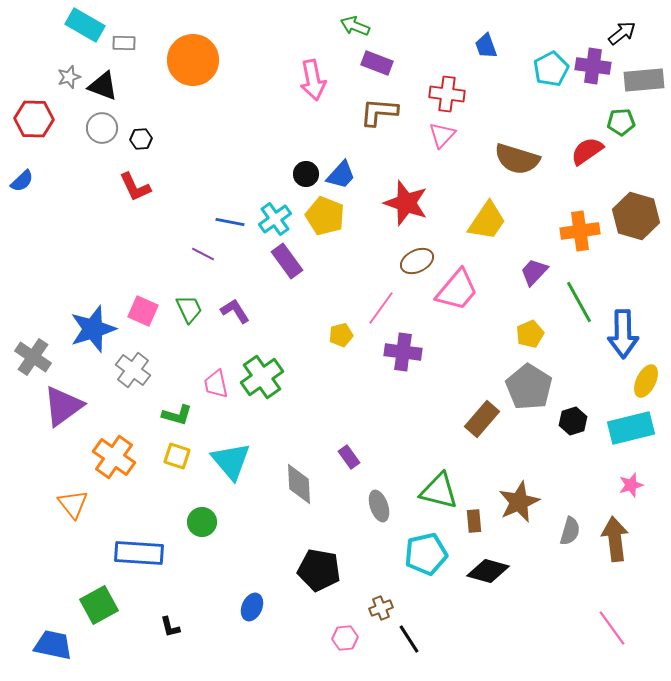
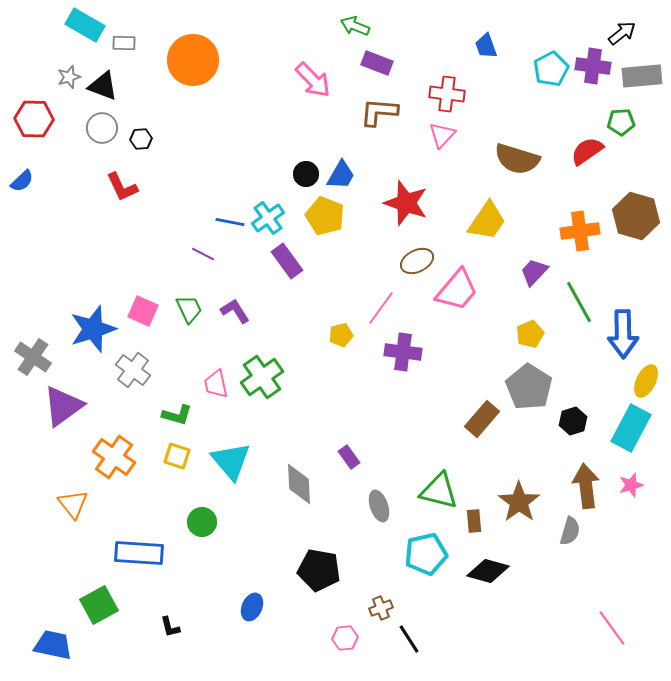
pink arrow at (313, 80): rotated 33 degrees counterclockwise
gray rectangle at (644, 80): moved 2 px left, 4 px up
blue trapezoid at (341, 175): rotated 12 degrees counterclockwise
red L-shape at (135, 187): moved 13 px left
cyan cross at (275, 219): moved 7 px left, 1 px up
cyan rectangle at (631, 428): rotated 48 degrees counterclockwise
brown star at (519, 502): rotated 12 degrees counterclockwise
brown arrow at (615, 539): moved 29 px left, 53 px up
